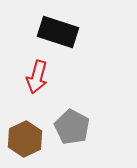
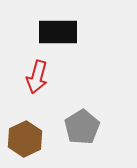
black rectangle: rotated 18 degrees counterclockwise
gray pentagon: moved 10 px right; rotated 12 degrees clockwise
